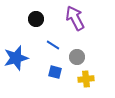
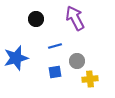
blue line: moved 2 px right, 1 px down; rotated 48 degrees counterclockwise
gray circle: moved 4 px down
blue square: rotated 24 degrees counterclockwise
yellow cross: moved 4 px right
